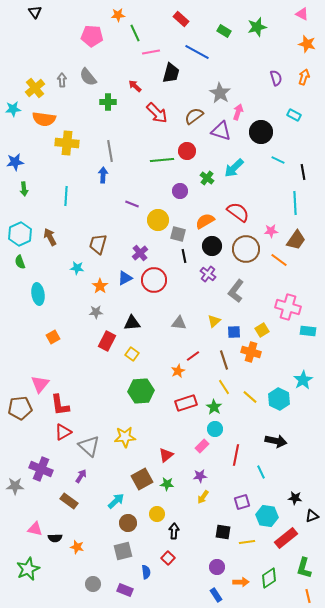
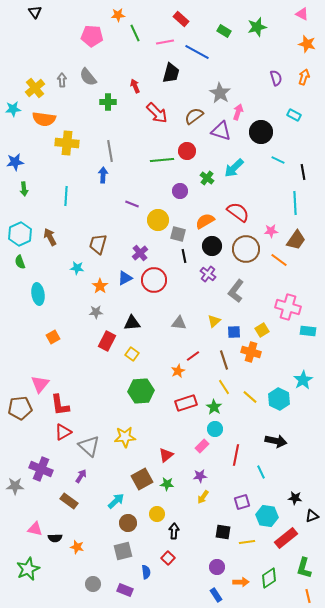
pink line at (151, 52): moved 14 px right, 10 px up
red arrow at (135, 86): rotated 24 degrees clockwise
